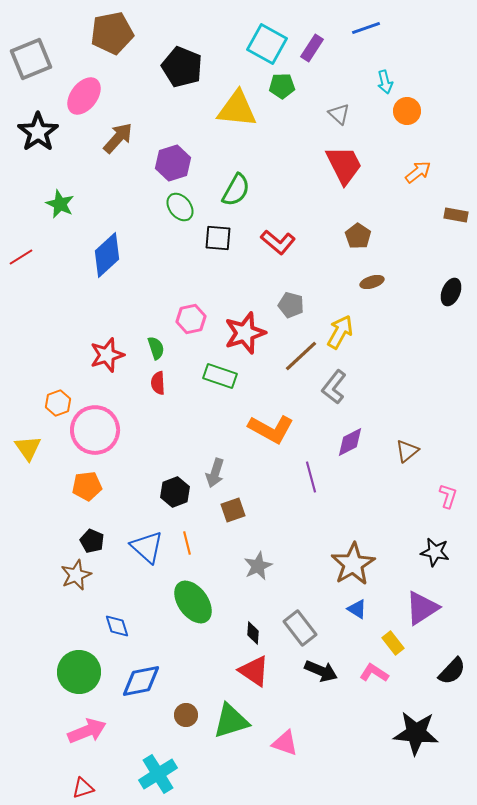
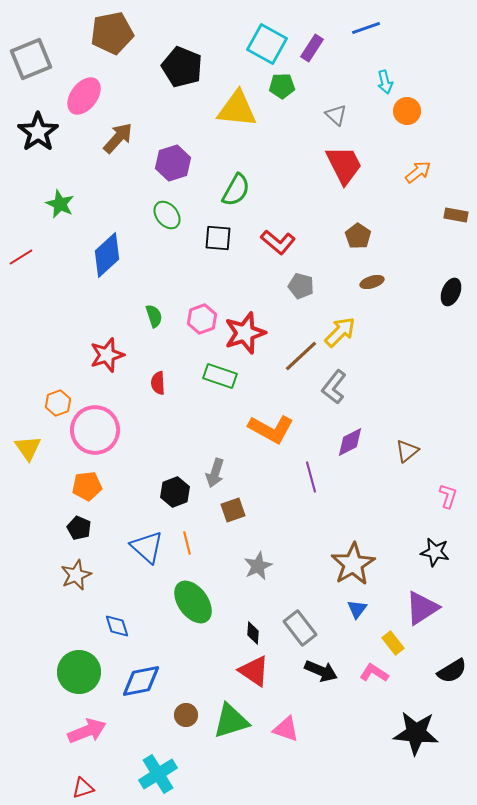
gray triangle at (339, 114): moved 3 px left, 1 px down
green ellipse at (180, 207): moved 13 px left, 8 px down
gray pentagon at (291, 305): moved 10 px right, 19 px up
pink hexagon at (191, 319): moved 11 px right; rotated 8 degrees counterclockwise
yellow arrow at (340, 332): rotated 16 degrees clockwise
green semicircle at (156, 348): moved 2 px left, 32 px up
black pentagon at (92, 541): moved 13 px left, 13 px up
blue triangle at (357, 609): rotated 35 degrees clockwise
black semicircle at (452, 671): rotated 16 degrees clockwise
pink triangle at (285, 743): moved 1 px right, 14 px up
